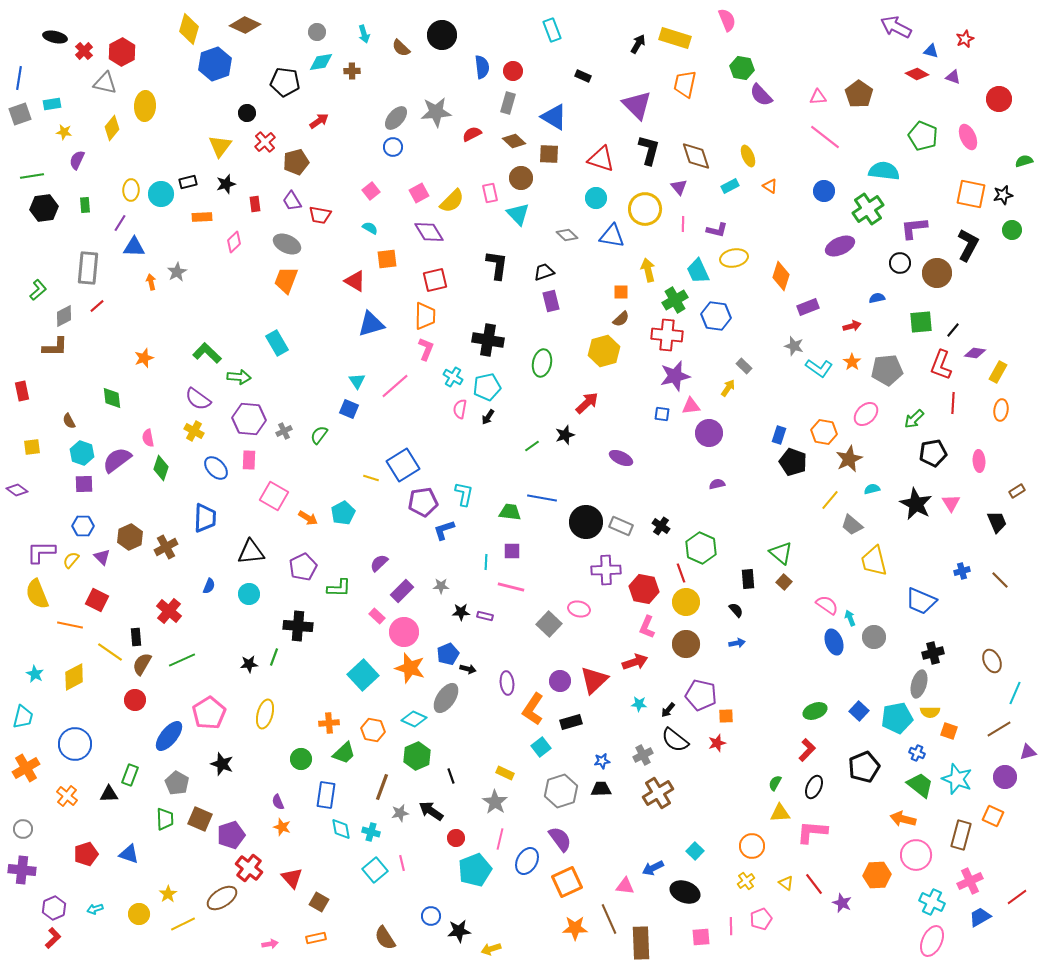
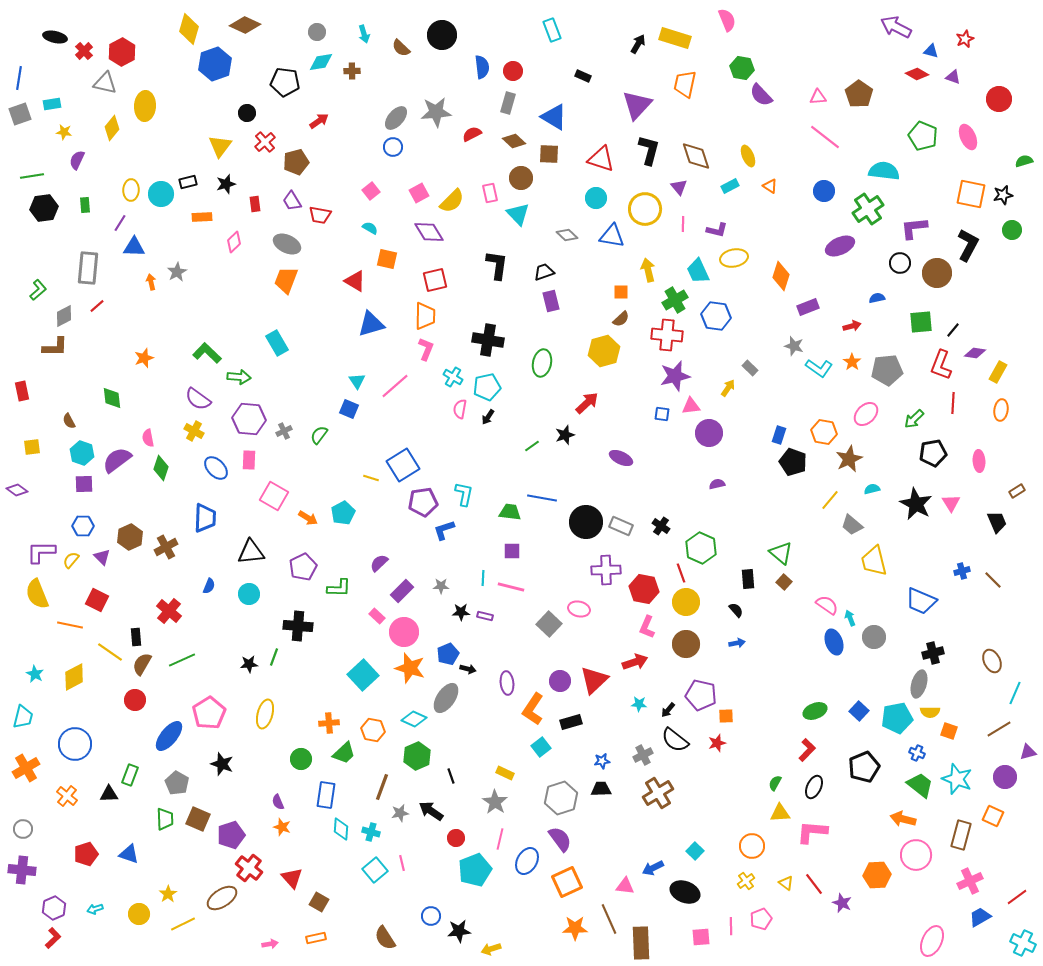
purple triangle at (637, 105): rotated 28 degrees clockwise
orange square at (387, 259): rotated 20 degrees clockwise
gray rectangle at (744, 366): moved 6 px right, 2 px down
cyan line at (486, 562): moved 3 px left, 16 px down
brown line at (1000, 580): moved 7 px left
gray hexagon at (561, 791): moved 7 px down
brown square at (200, 819): moved 2 px left
cyan diamond at (341, 829): rotated 15 degrees clockwise
cyan cross at (932, 902): moved 91 px right, 41 px down
